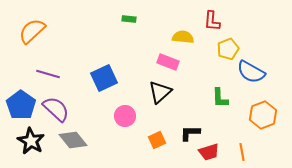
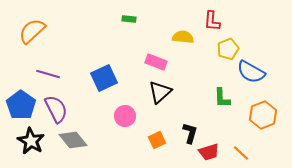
pink rectangle: moved 12 px left
green L-shape: moved 2 px right
purple semicircle: rotated 20 degrees clockwise
black L-shape: rotated 105 degrees clockwise
orange line: moved 1 px left, 1 px down; rotated 36 degrees counterclockwise
